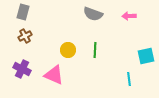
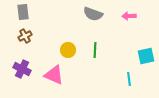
gray rectangle: rotated 21 degrees counterclockwise
